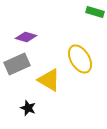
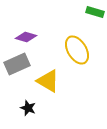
yellow ellipse: moved 3 px left, 9 px up
yellow triangle: moved 1 px left, 1 px down
